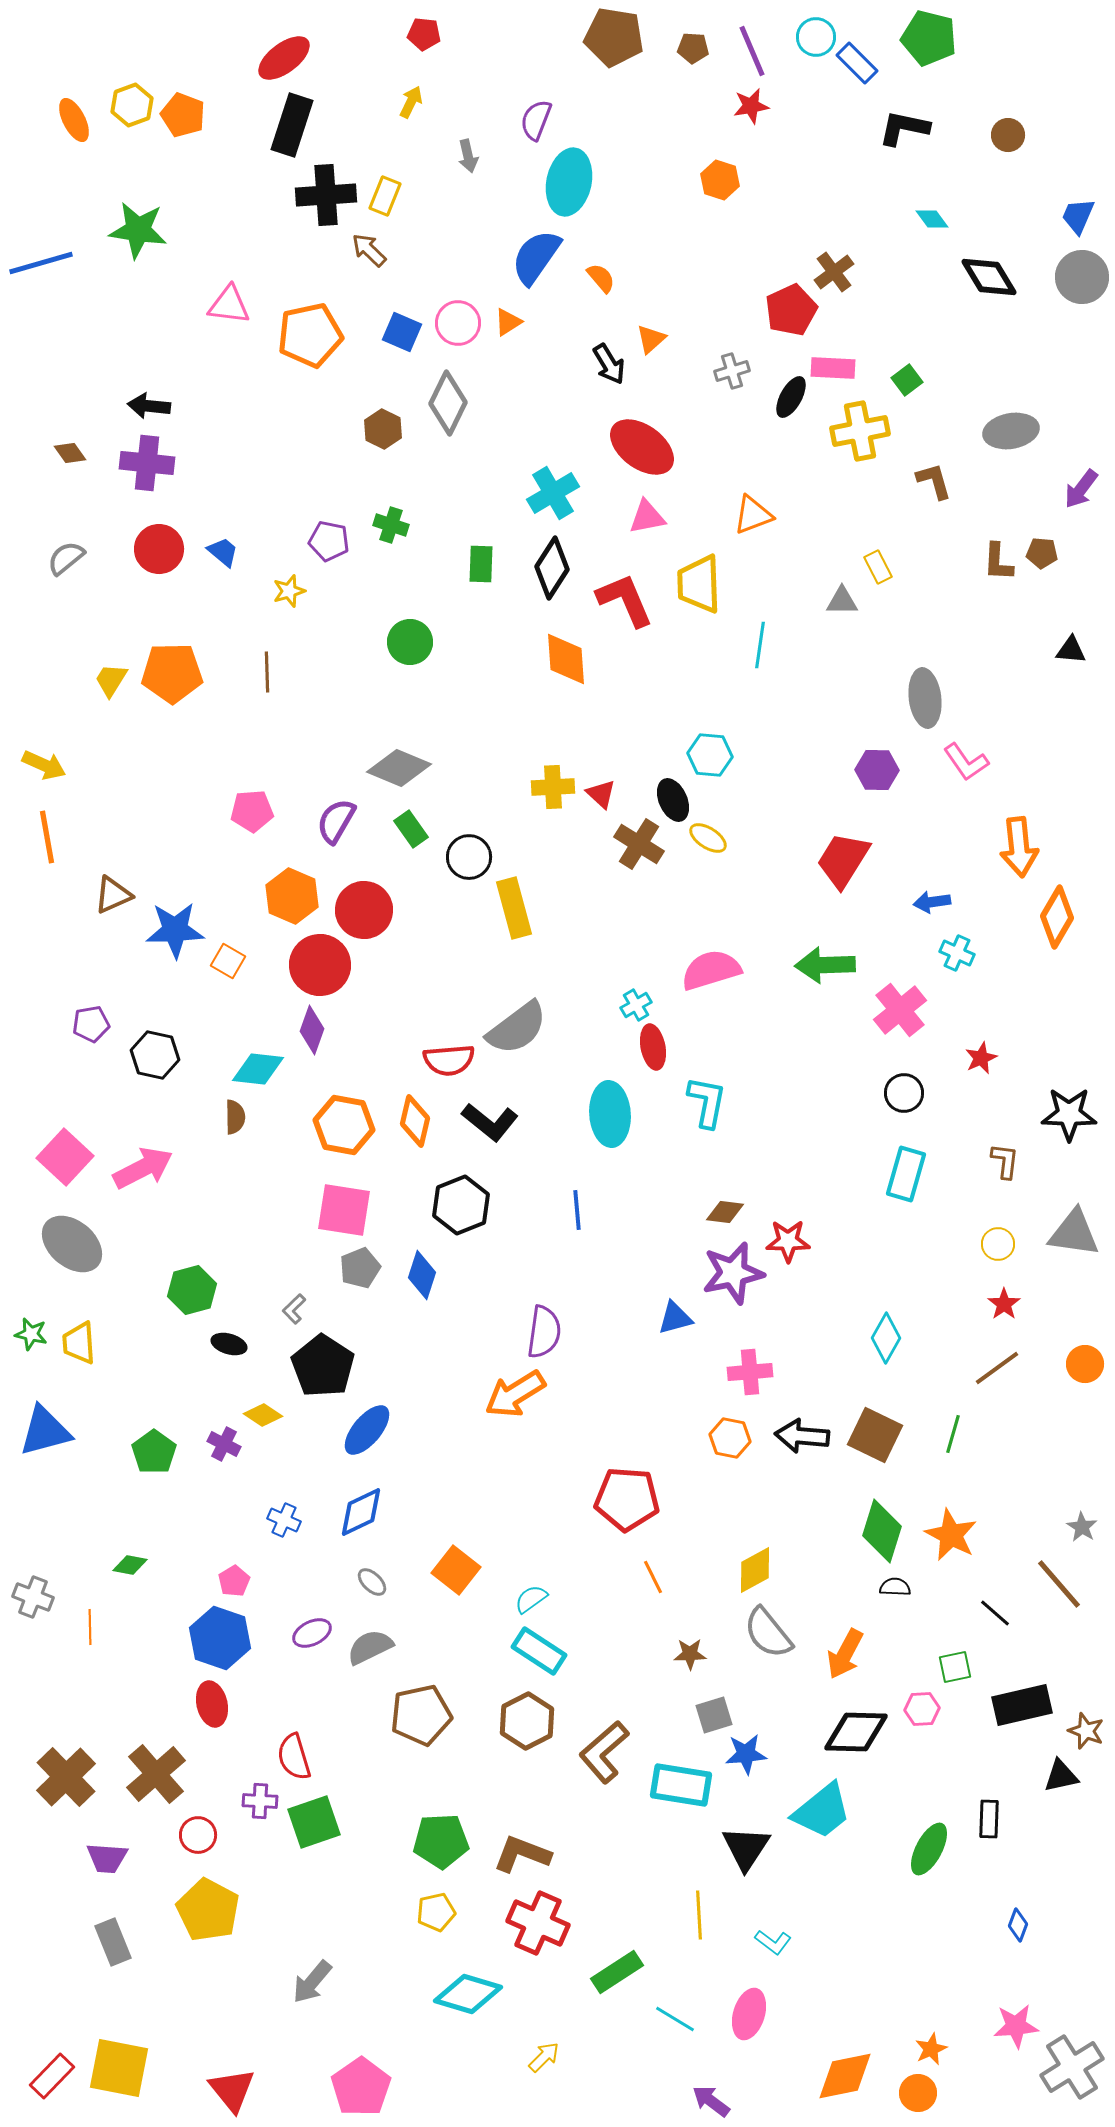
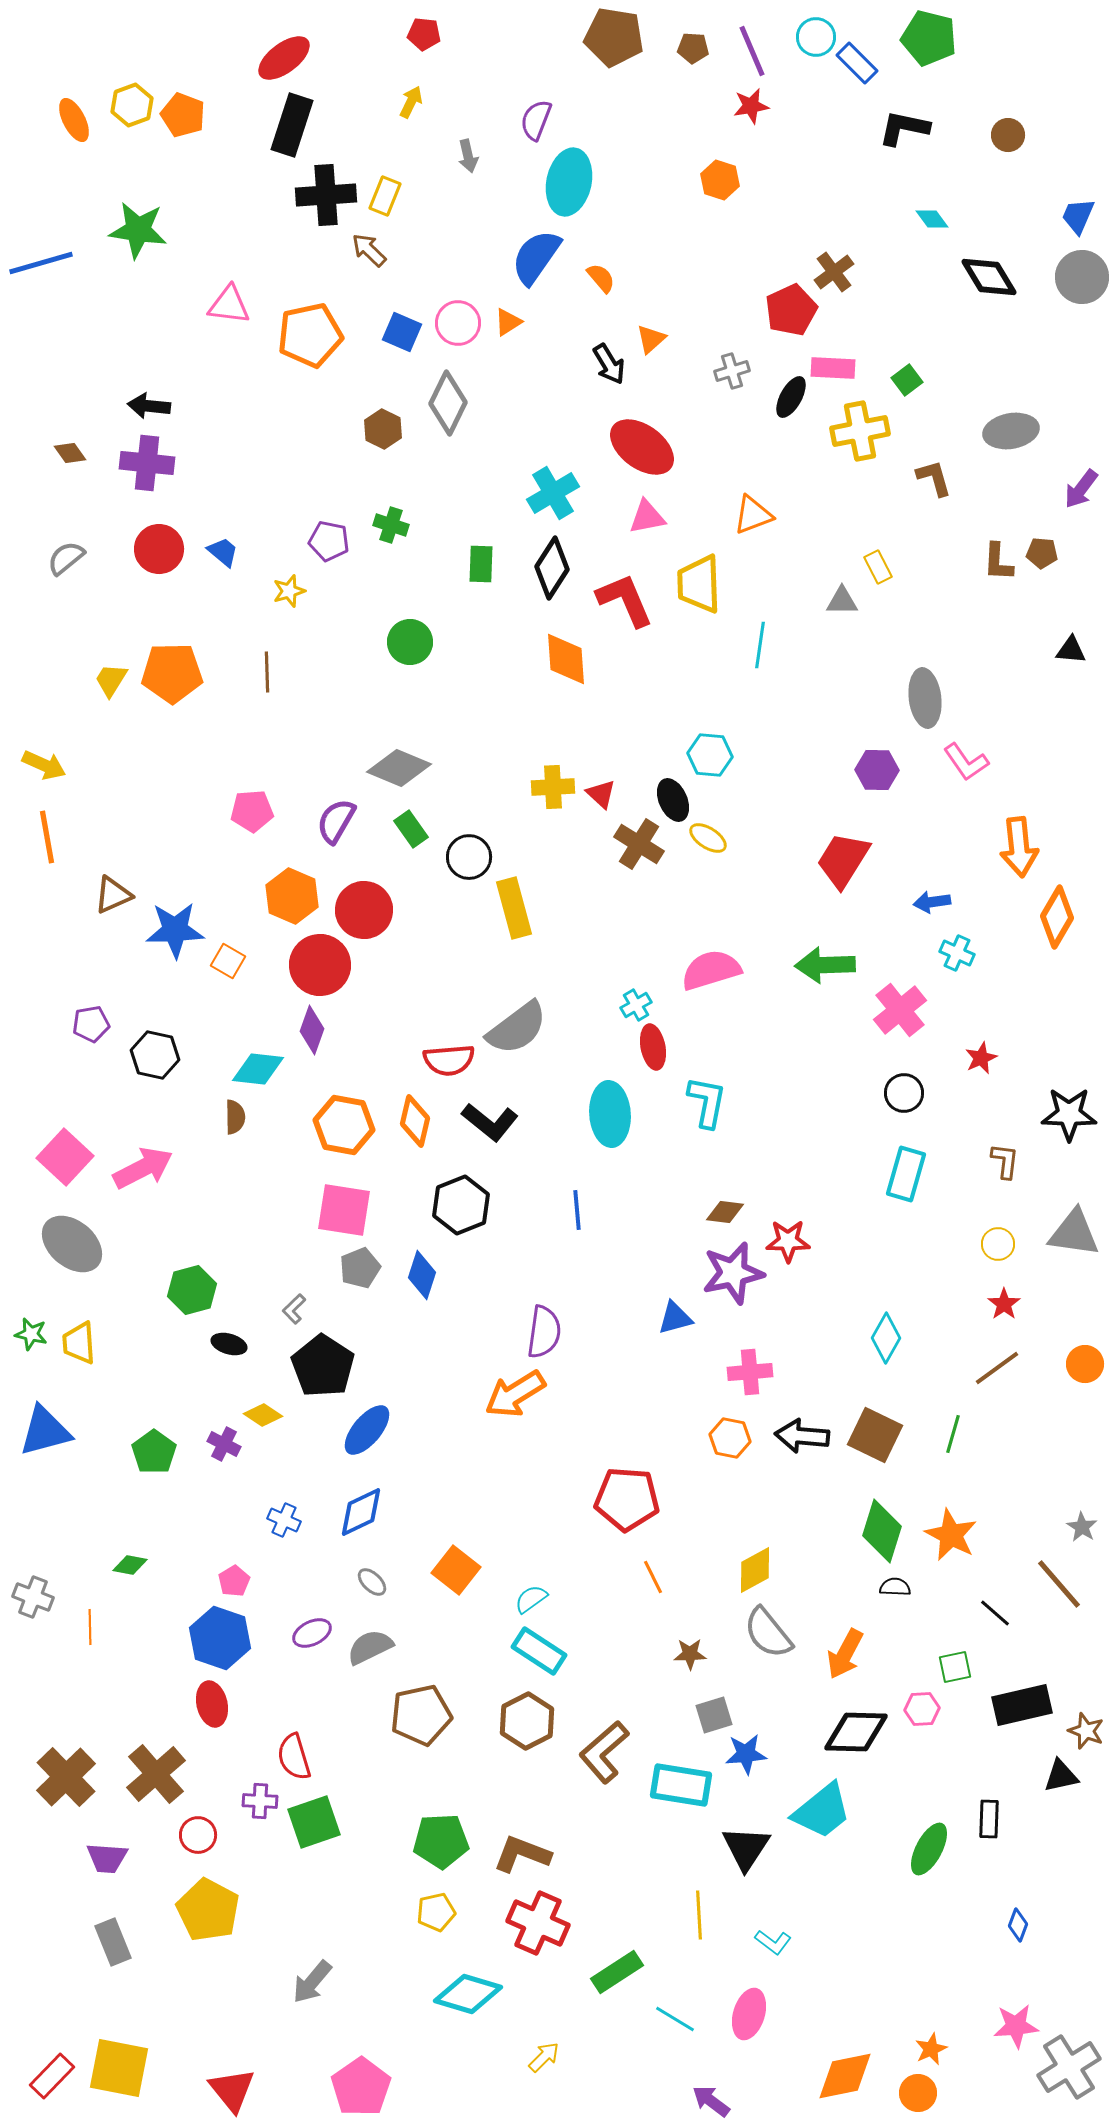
brown L-shape at (934, 481): moved 3 px up
gray cross at (1072, 2067): moved 3 px left
